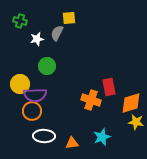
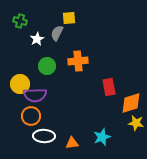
white star: rotated 16 degrees counterclockwise
orange cross: moved 13 px left, 39 px up; rotated 24 degrees counterclockwise
orange circle: moved 1 px left, 5 px down
yellow star: moved 1 px down
